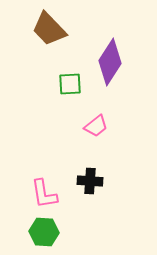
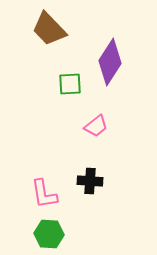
green hexagon: moved 5 px right, 2 px down
